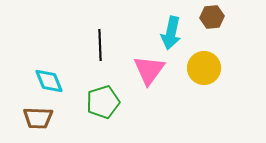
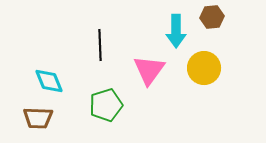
cyan arrow: moved 5 px right, 2 px up; rotated 12 degrees counterclockwise
green pentagon: moved 3 px right, 3 px down
